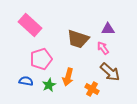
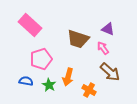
purple triangle: rotated 24 degrees clockwise
green star: rotated 16 degrees counterclockwise
orange cross: moved 3 px left, 1 px down
